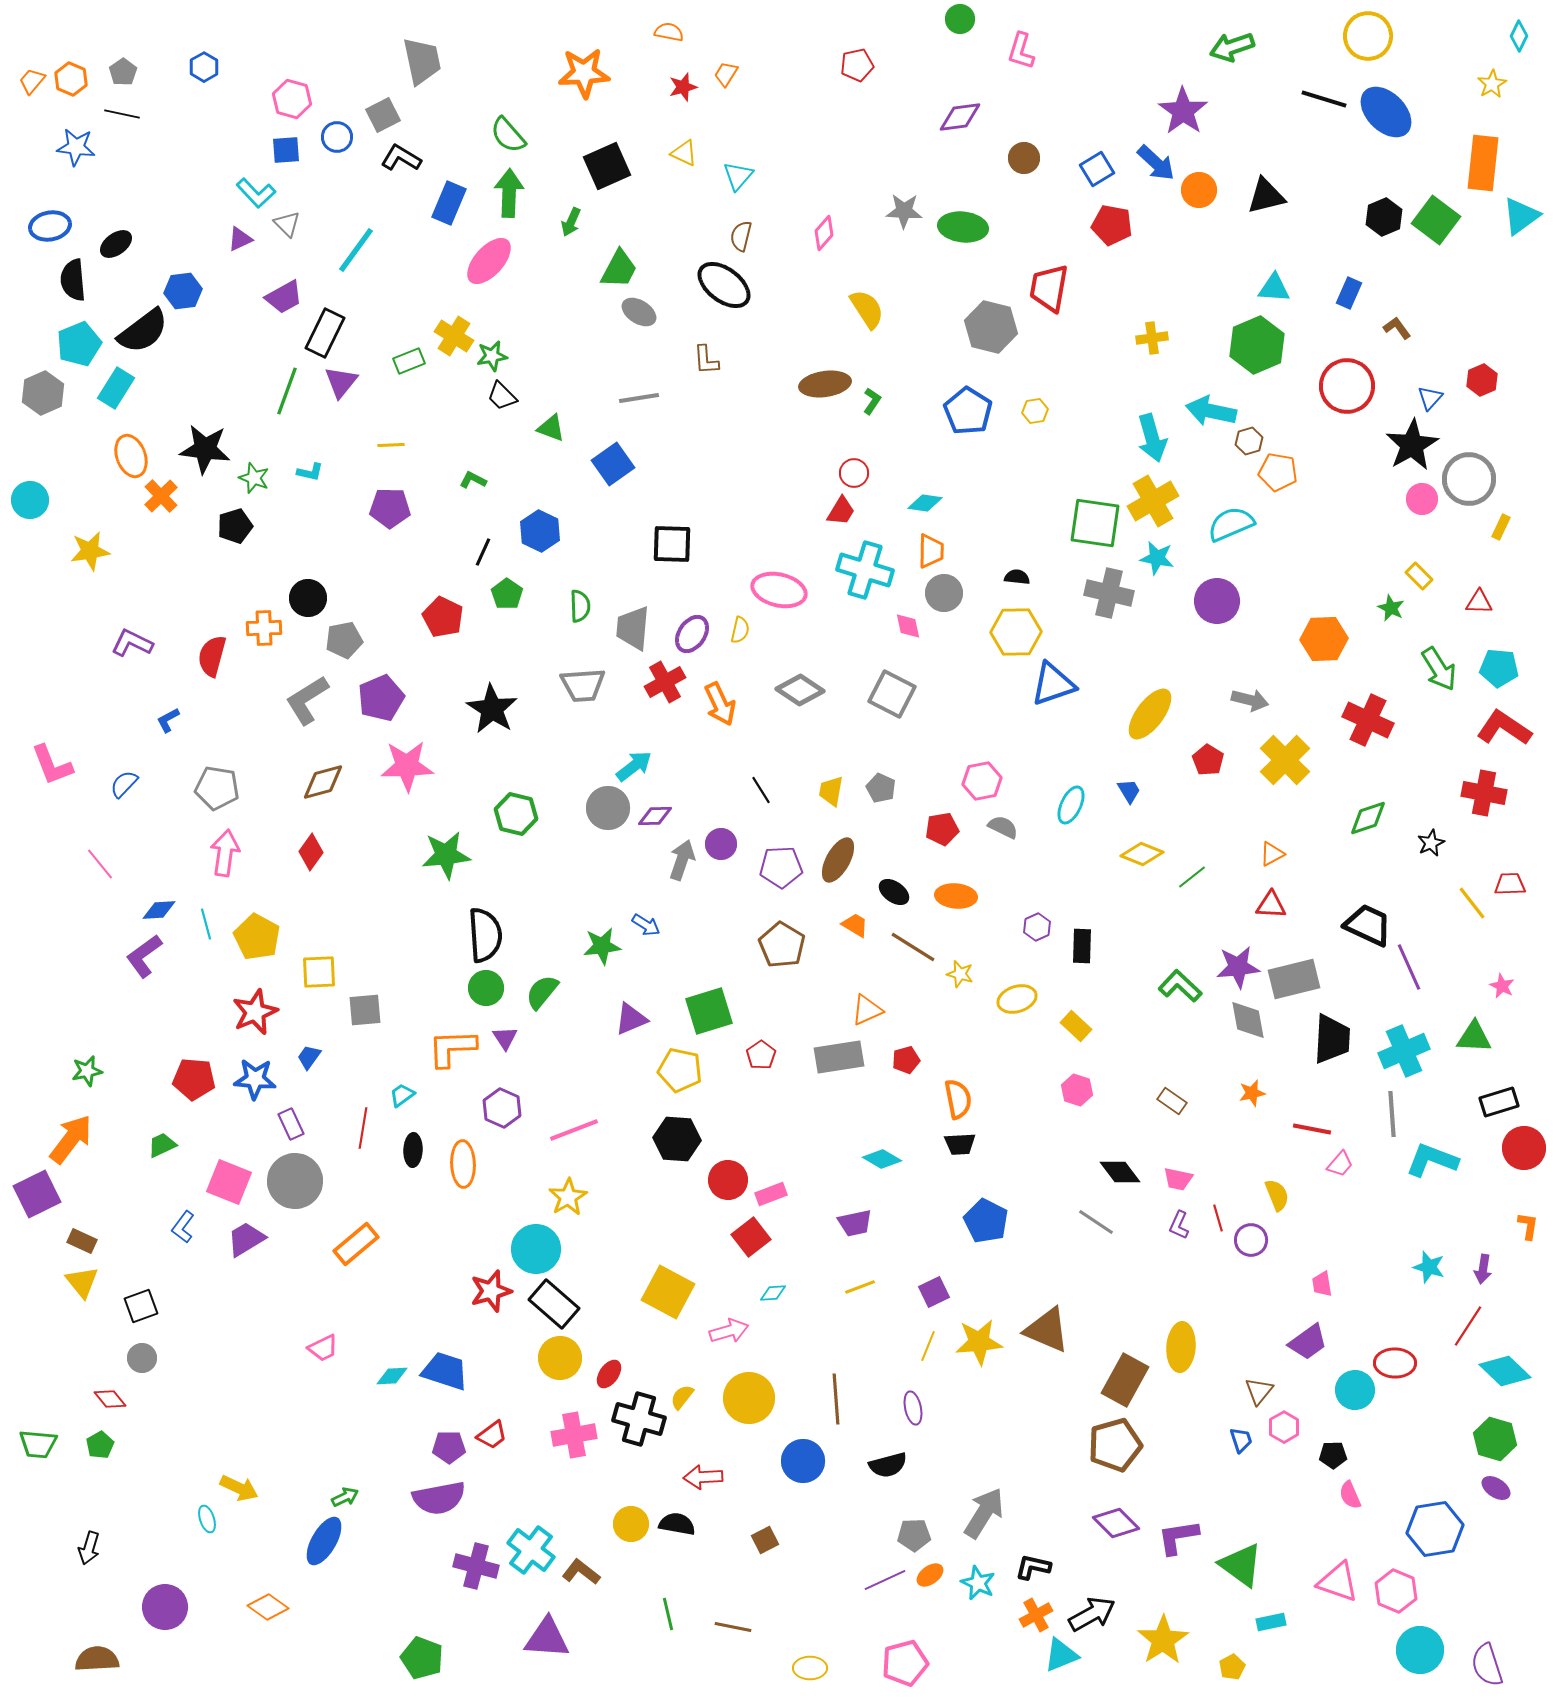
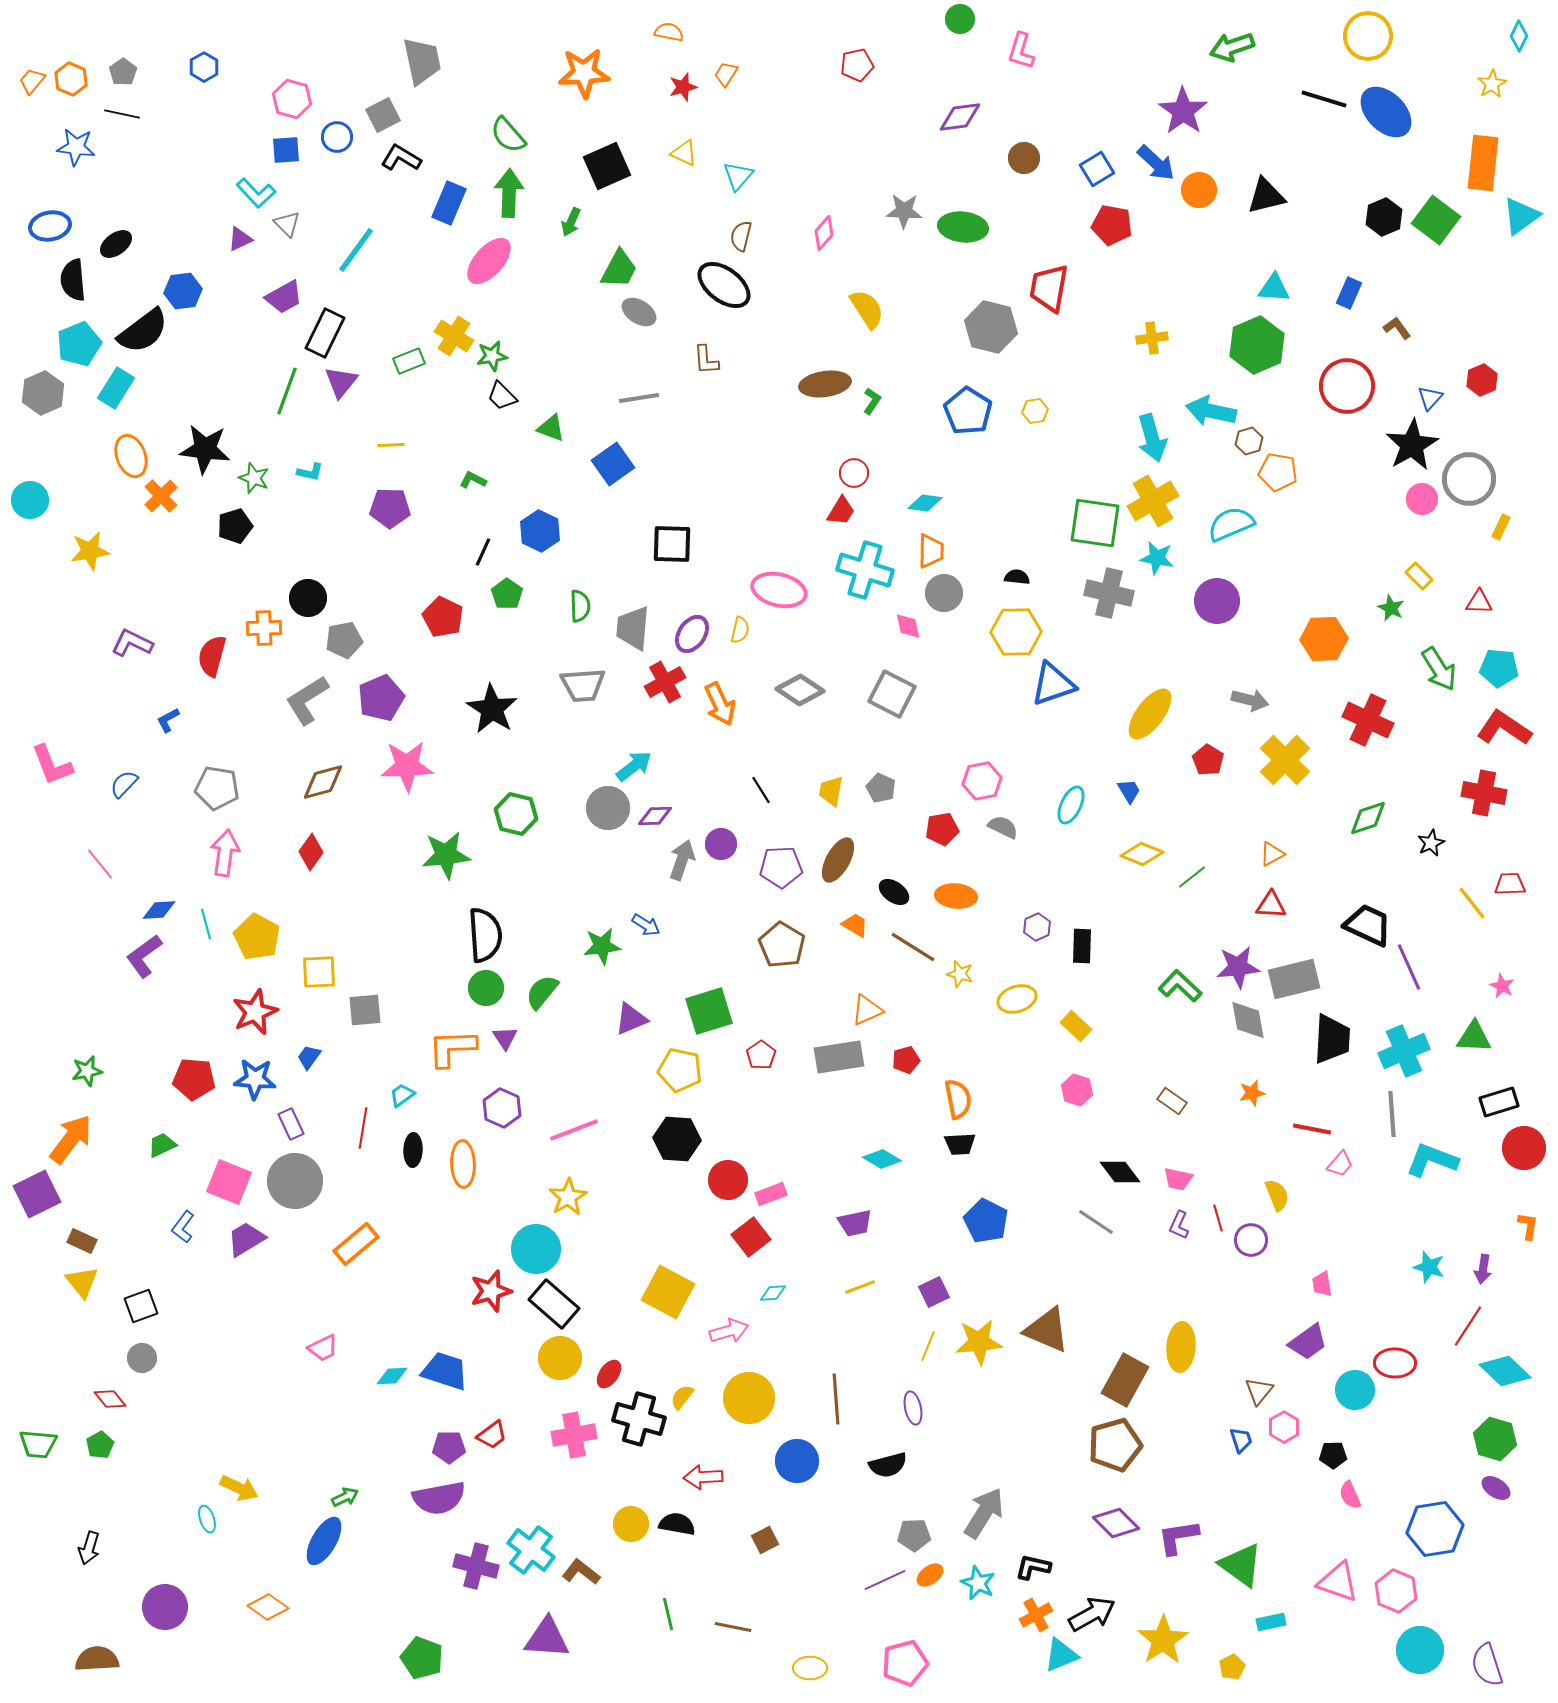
blue circle at (803, 1461): moved 6 px left
